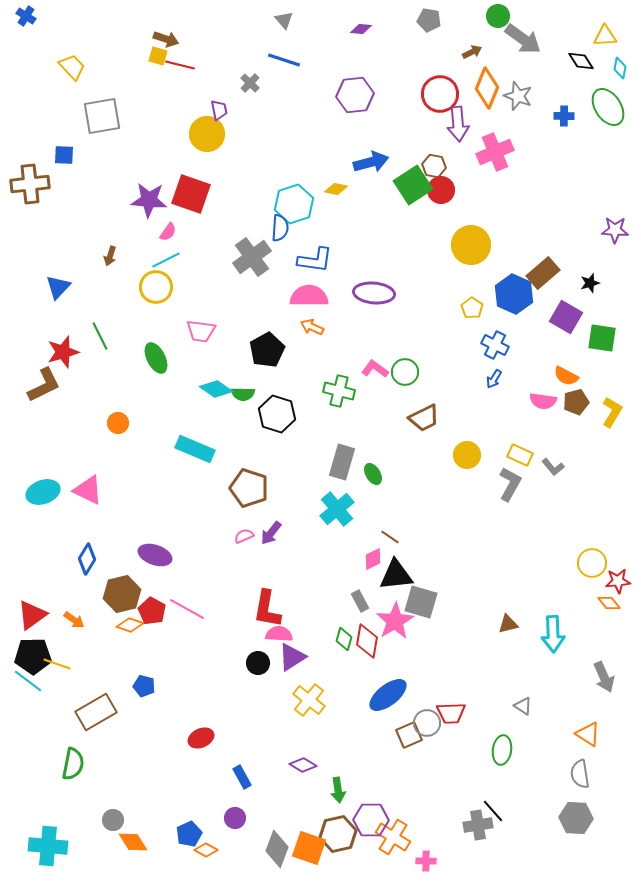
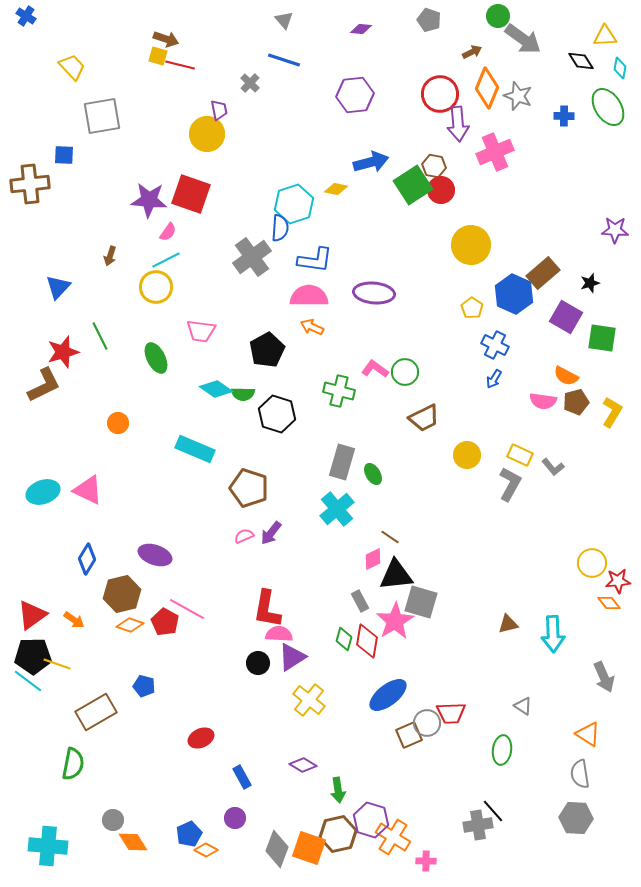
gray pentagon at (429, 20): rotated 10 degrees clockwise
red pentagon at (152, 611): moved 13 px right, 11 px down
purple hexagon at (371, 820): rotated 16 degrees clockwise
